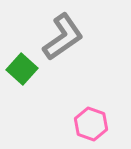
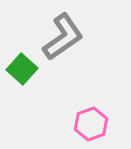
pink hexagon: rotated 20 degrees clockwise
